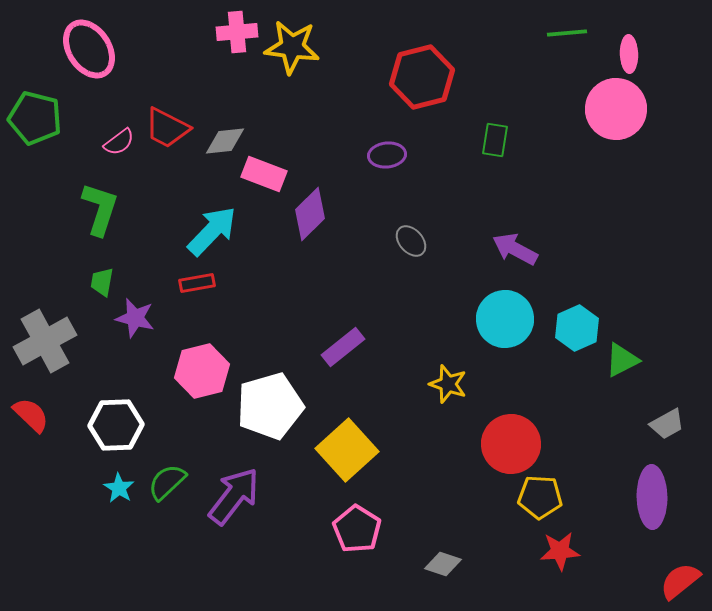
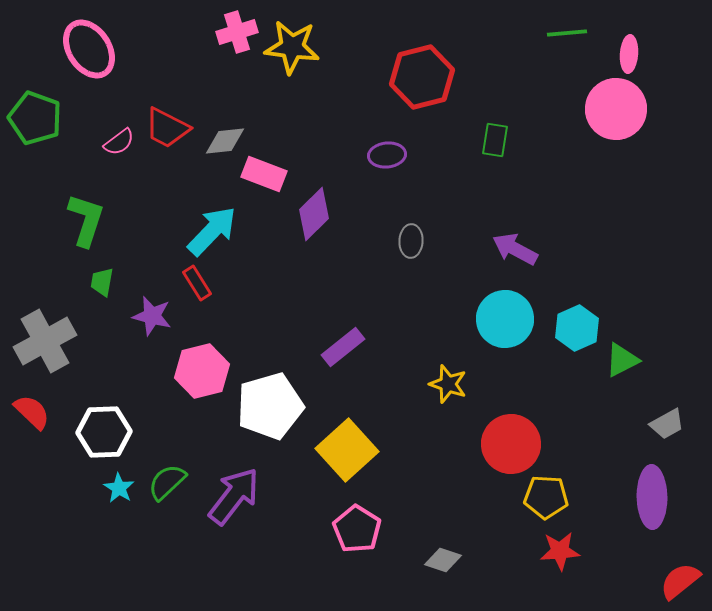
pink cross at (237, 32): rotated 12 degrees counterclockwise
pink ellipse at (629, 54): rotated 6 degrees clockwise
green pentagon at (35, 118): rotated 6 degrees clockwise
green L-shape at (100, 209): moved 14 px left, 11 px down
purple diamond at (310, 214): moved 4 px right
gray ellipse at (411, 241): rotated 44 degrees clockwise
red rectangle at (197, 283): rotated 68 degrees clockwise
purple star at (135, 318): moved 17 px right, 2 px up
red semicircle at (31, 415): moved 1 px right, 3 px up
white hexagon at (116, 425): moved 12 px left, 7 px down
yellow pentagon at (540, 497): moved 6 px right
gray diamond at (443, 564): moved 4 px up
